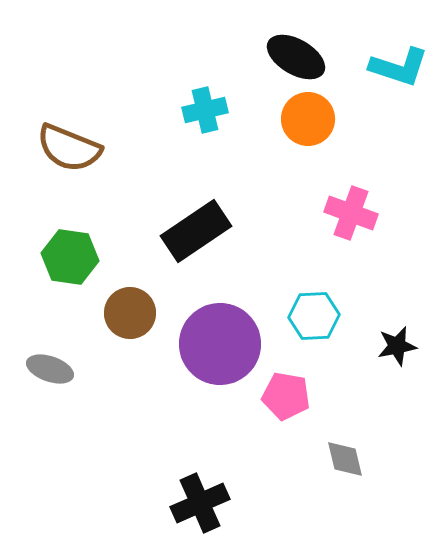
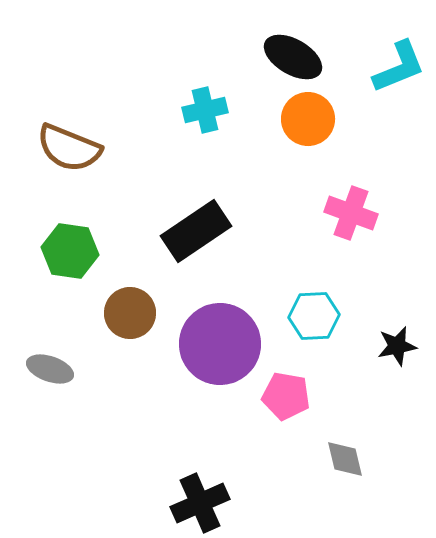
black ellipse: moved 3 px left
cyan L-shape: rotated 40 degrees counterclockwise
green hexagon: moved 6 px up
